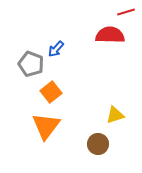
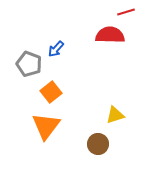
gray pentagon: moved 2 px left
